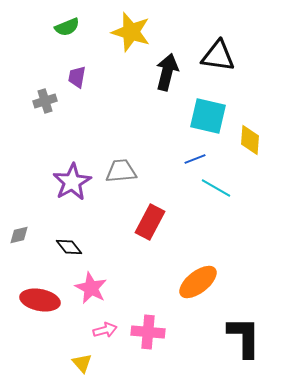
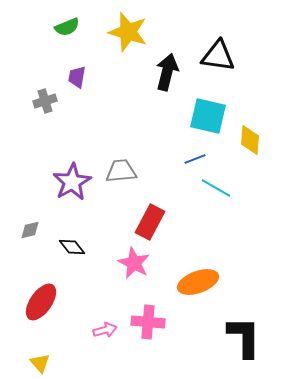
yellow star: moved 3 px left
gray diamond: moved 11 px right, 5 px up
black diamond: moved 3 px right
orange ellipse: rotated 18 degrees clockwise
pink star: moved 43 px right, 25 px up
red ellipse: moved 1 px right, 2 px down; rotated 66 degrees counterclockwise
pink cross: moved 10 px up
yellow triangle: moved 42 px left
